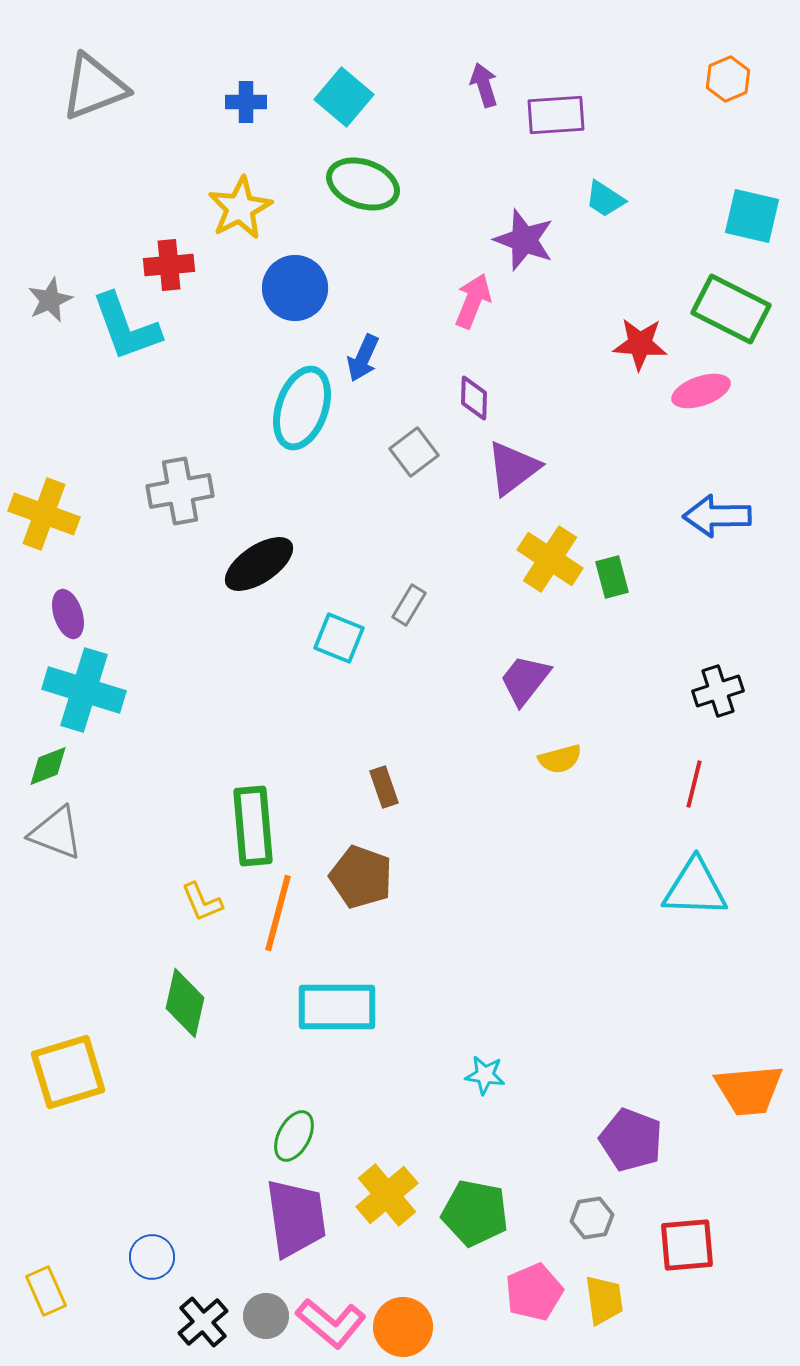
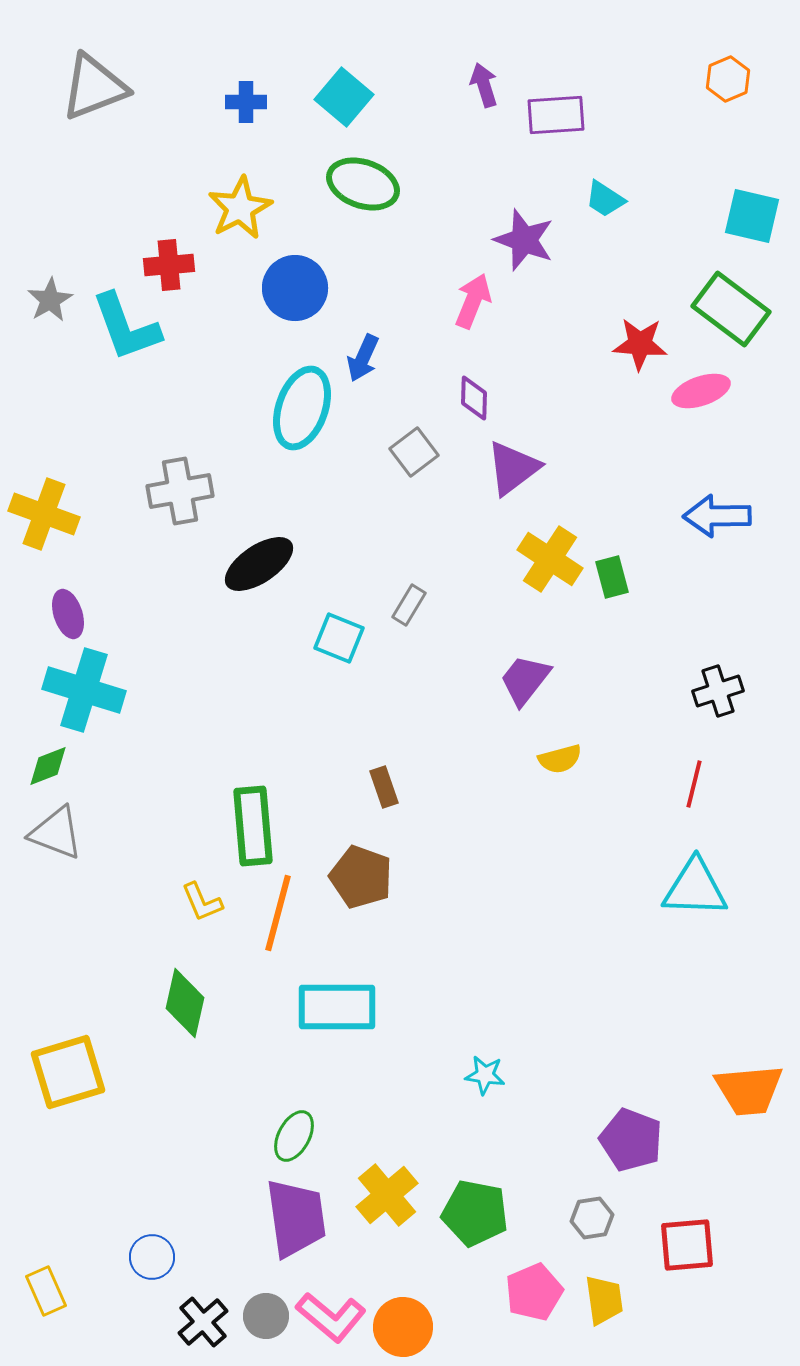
gray star at (50, 300): rotated 6 degrees counterclockwise
green rectangle at (731, 309): rotated 10 degrees clockwise
pink L-shape at (331, 1323): moved 6 px up
